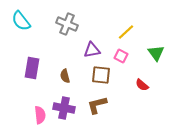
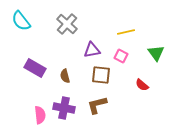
gray cross: rotated 20 degrees clockwise
yellow line: rotated 30 degrees clockwise
purple rectangle: moved 3 px right; rotated 70 degrees counterclockwise
